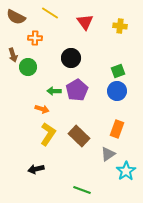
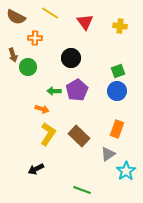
black arrow: rotated 14 degrees counterclockwise
